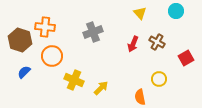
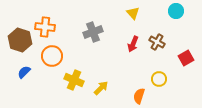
yellow triangle: moved 7 px left
orange semicircle: moved 1 px left, 1 px up; rotated 28 degrees clockwise
